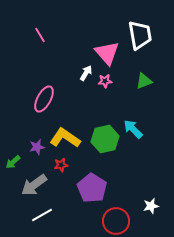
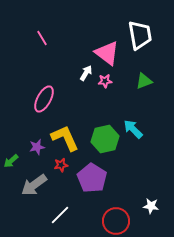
pink line: moved 2 px right, 3 px down
pink triangle: rotated 12 degrees counterclockwise
yellow L-shape: rotated 32 degrees clockwise
green arrow: moved 2 px left, 1 px up
purple pentagon: moved 10 px up
white star: rotated 21 degrees clockwise
white line: moved 18 px right; rotated 15 degrees counterclockwise
